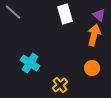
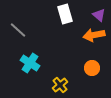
gray line: moved 5 px right, 18 px down
orange arrow: rotated 115 degrees counterclockwise
